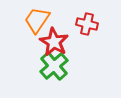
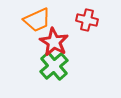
orange trapezoid: rotated 148 degrees counterclockwise
red cross: moved 4 px up
